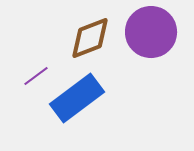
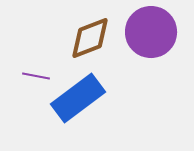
purple line: rotated 48 degrees clockwise
blue rectangle: moved 1 px right
